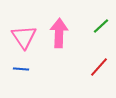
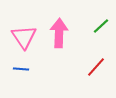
red line: moved 3 px left
